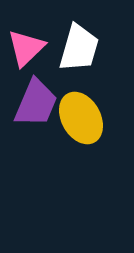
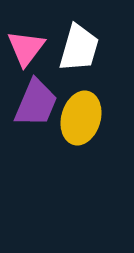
pink triangle: rotated 9 degrees counterclockwise
yellow ellipse: rotated 45 degrees clockwise
